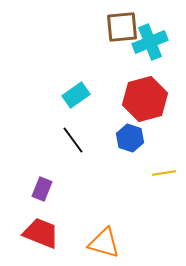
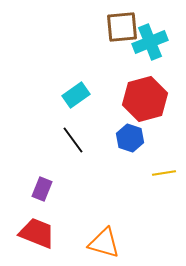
red trapezoid: moved 4 px left
